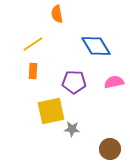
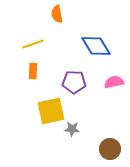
yellow line: rotated 15 degrees clockwise
